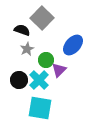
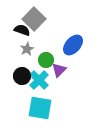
gray square: moved 8 px left, 1 px down
black circle: moved 3 px right, 4 px up
